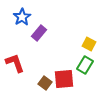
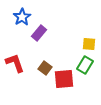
yellow square: rotated 24 degrees counterclockwise
brown square: moved 15 px up
